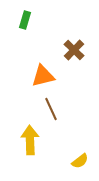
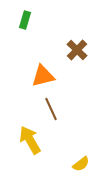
brown cross: moved 3 px right
yellow arrow: rotated 28 degrees counterclockwise
yellow semicircle: moved 1 px right, 3 px down
